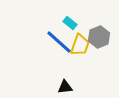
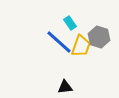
cyan rectangle: rotated 16 degrees clockwise
gray hexagon: rotated 20 degrees counterclockwise
yellow trapezoid: moved 1 px right, 1 px down
